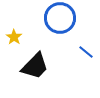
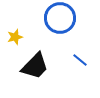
yellow star: moved 1 px right; rotated 21 degrees clockwise
blue line: moved 6 px left, 8 px down
